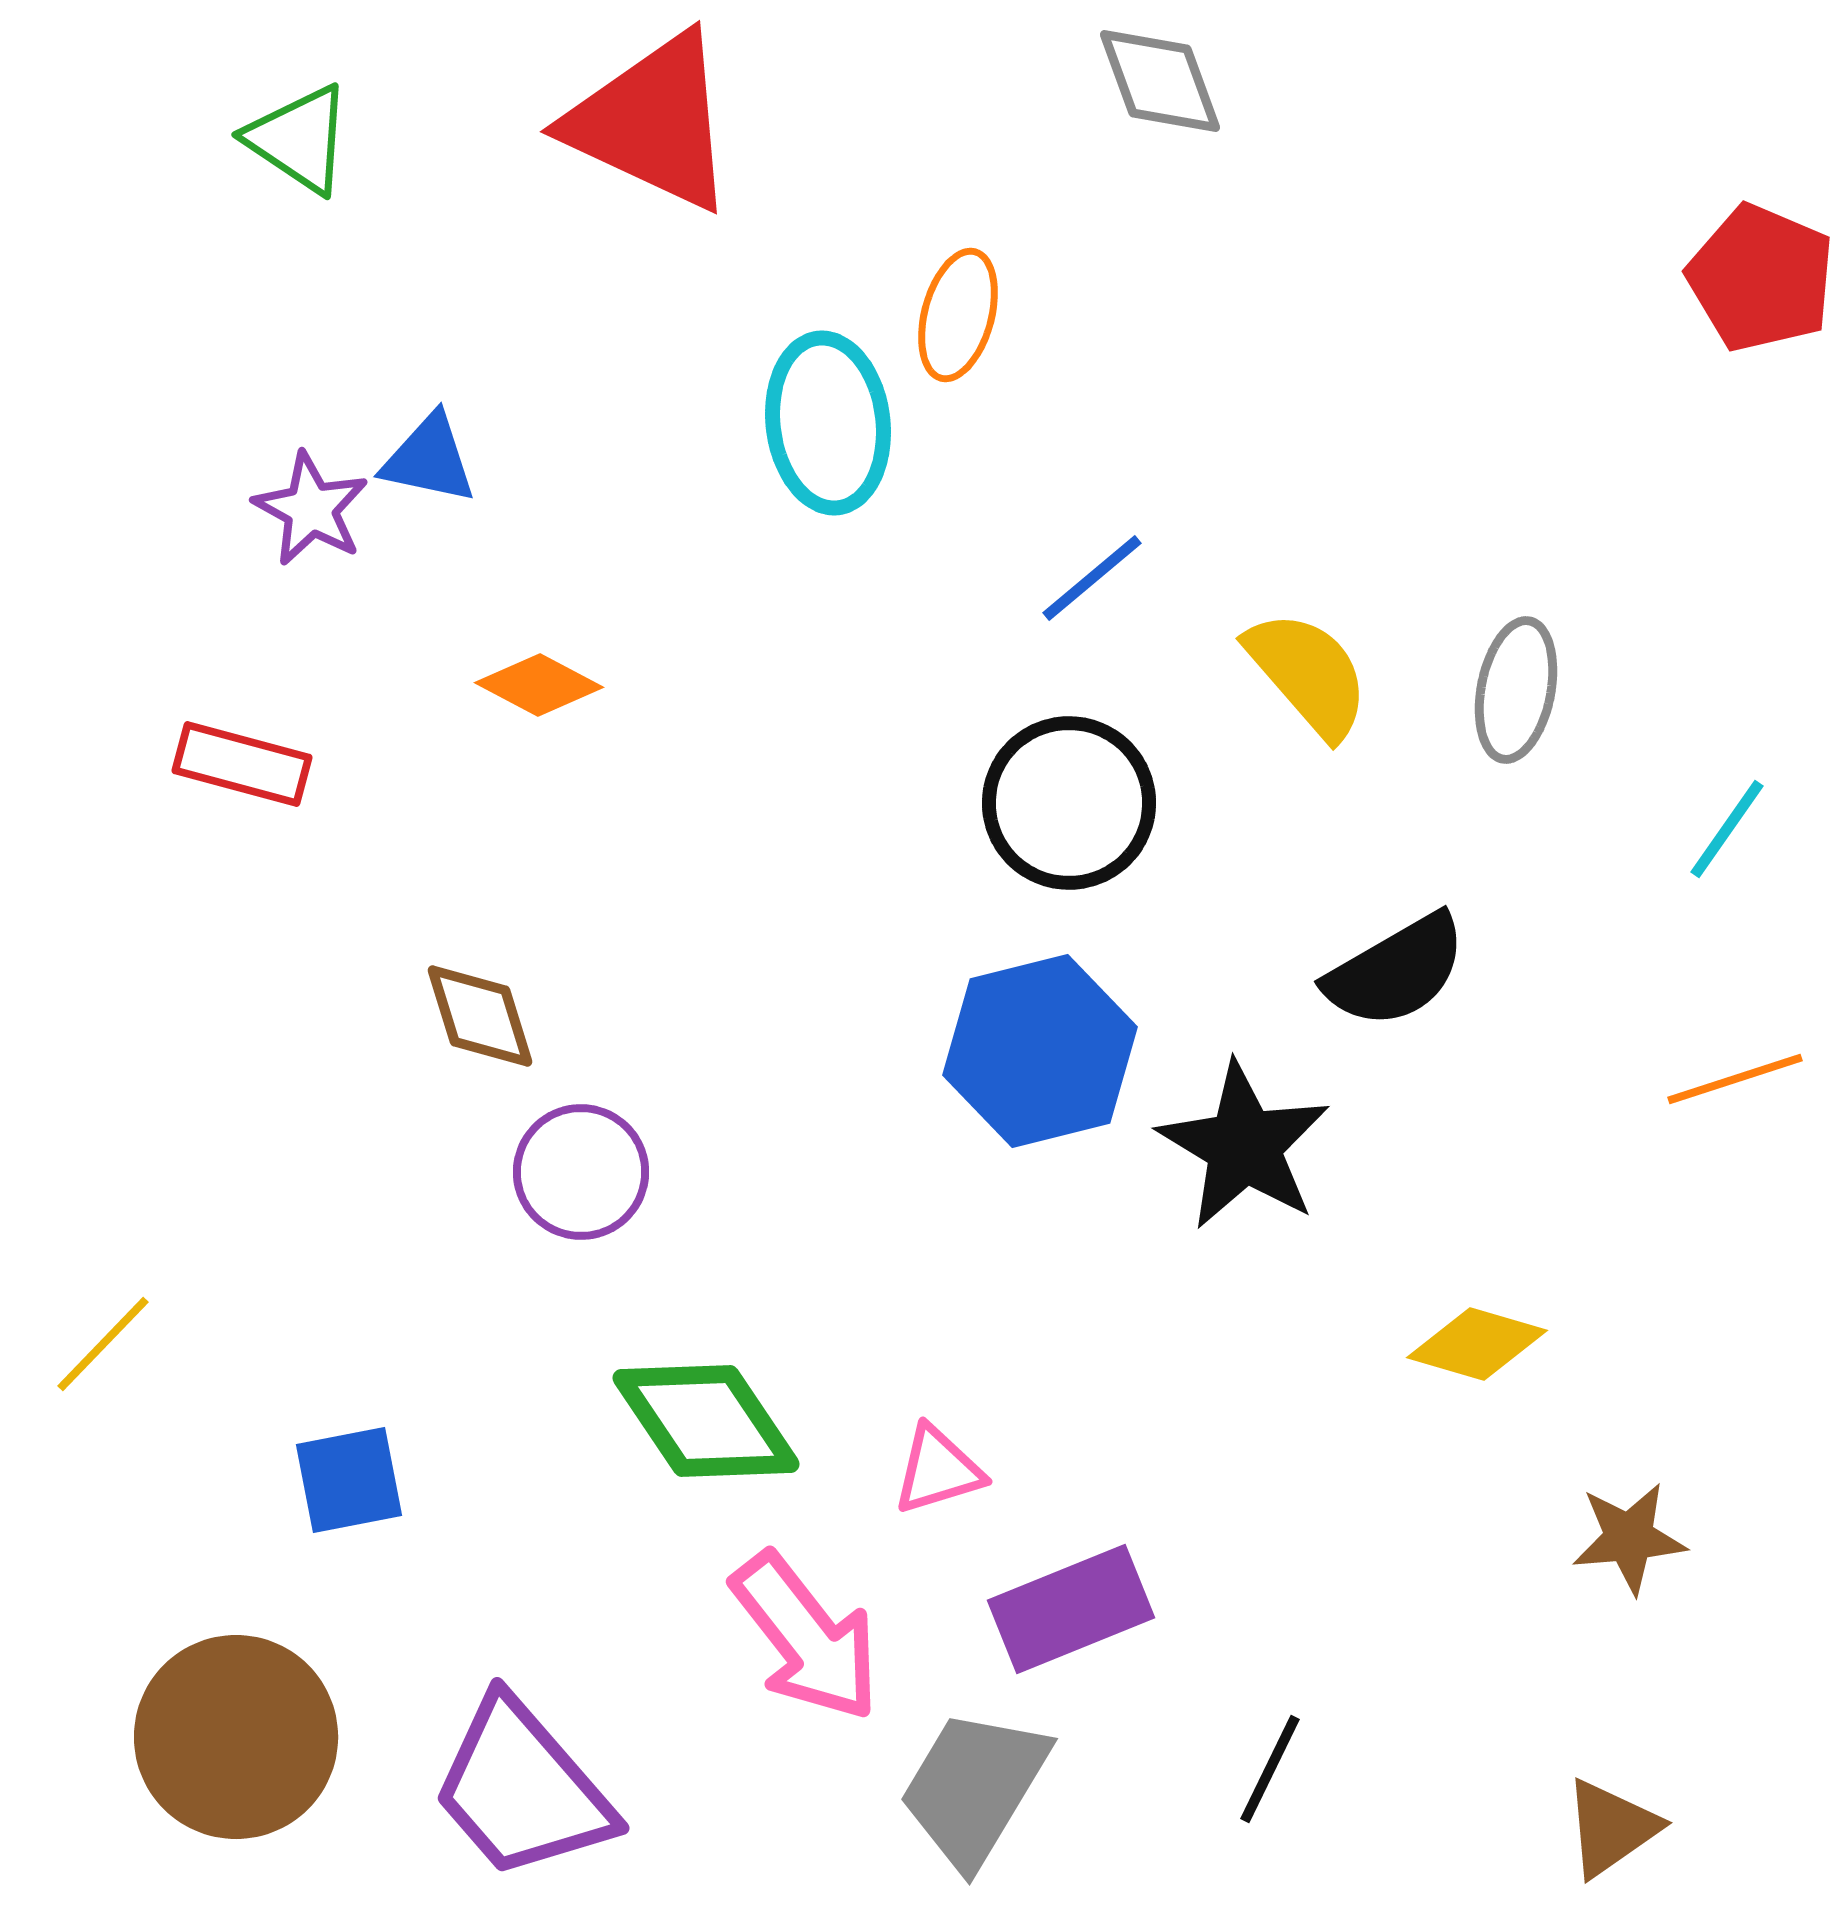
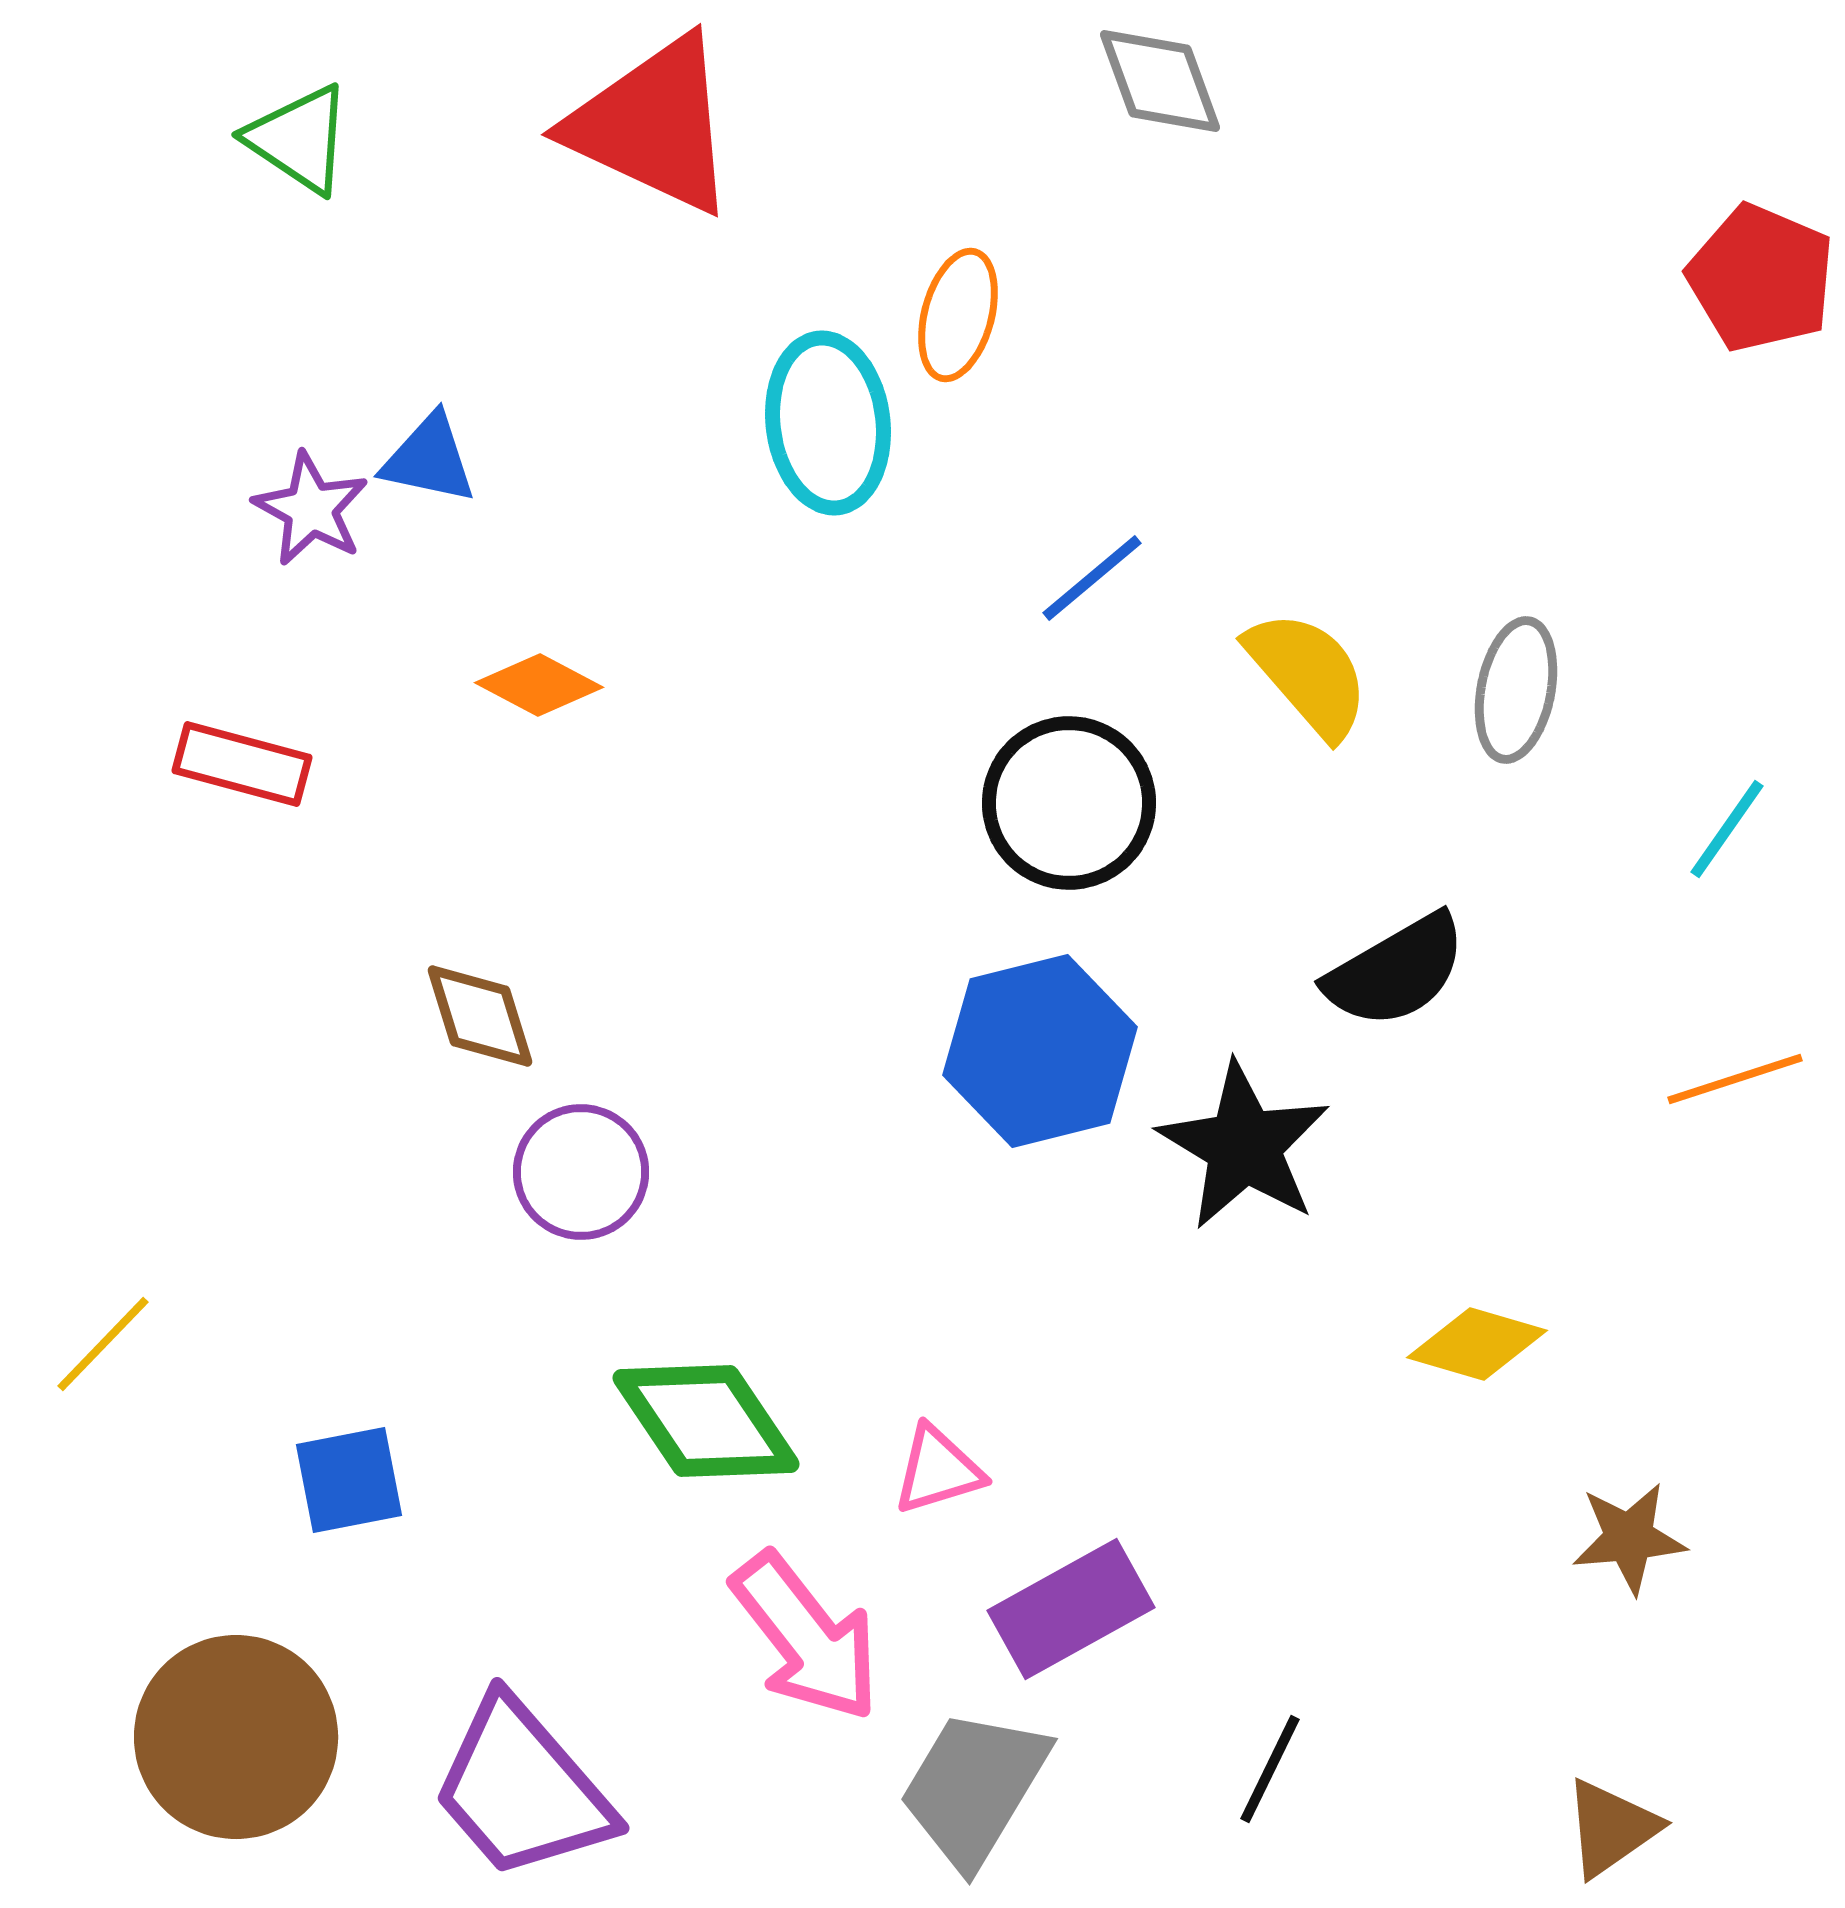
red triangle: moved 1 px right, 3 px down
purple rectangle: rotated 7 degrees counterclockwise
